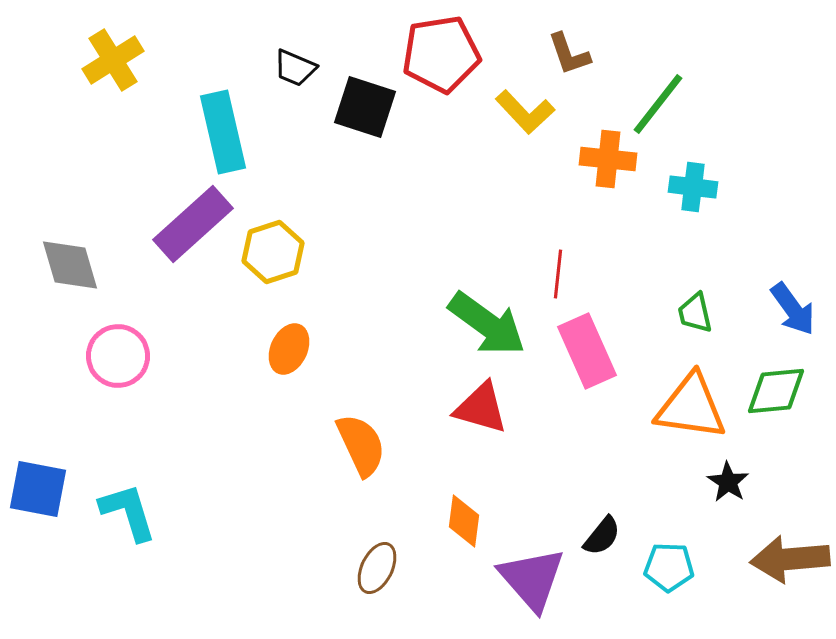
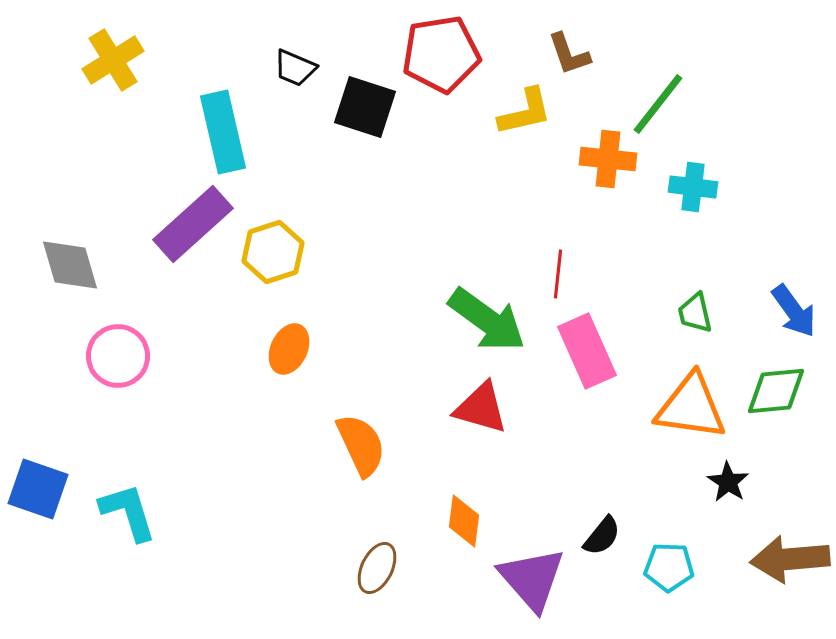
yellow L-shape: rotated 60 degrees counterclockwise
blue arrow: moved 1 px right, 2 px down
green arrow: moved 4 px up
blue square: rotated 8 degrees clockwise
